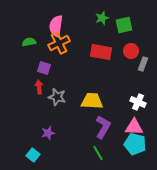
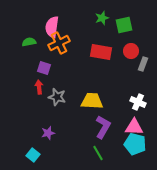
pink semicircle: moved 4 px left, 1 px down
